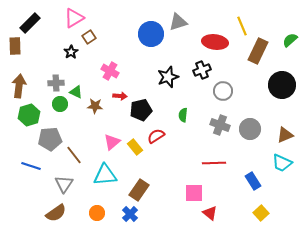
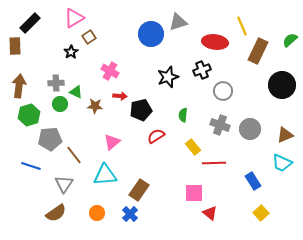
yellow rectangle at (135, 147): moved 58 px right
